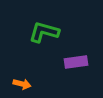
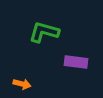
purple rectangle: rotated 15 degrees clockwise
